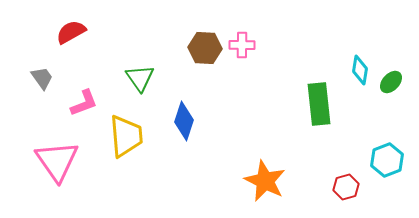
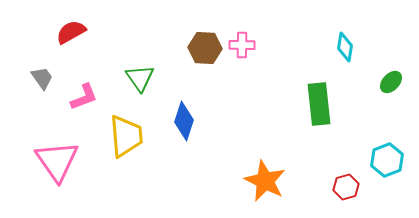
cyan diamond: moved 15 px left, 23 px up
pink L-shape: moved 6 px up
